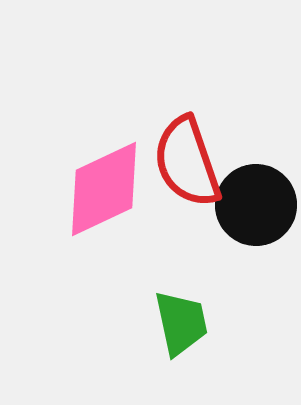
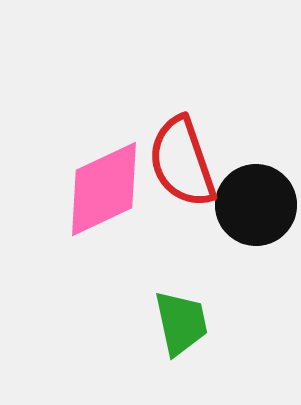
red semicircle: moved 5 px left
